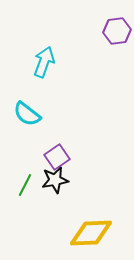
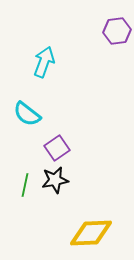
purple square: moved 9 px up
green line: rotated 15 degrees counterclockwise
